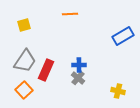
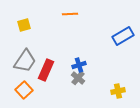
blue cross: rotated 16 degrees counterclockwise
yellow cross: rotated 24 degrees counterclockwise
